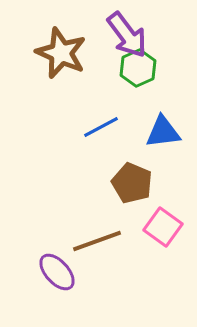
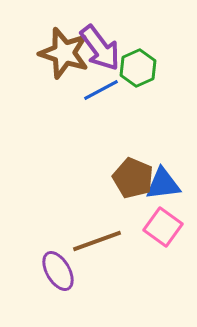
purple arrow: moved 27 px left, 13 px down
brown star: moved 3 px right; rotated 6 degrees counterclockwise
blue line: moved 37 px up
blue triangle: moved 52 px down
brown pentagon: moved 1 px right, 5 px up
purple ellipse: moved 1 px right, 1 px up; rotated 12 degrees clockwise
